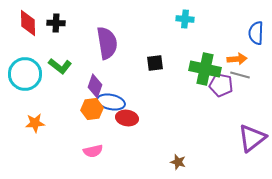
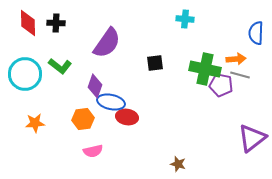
purple semicircle: rotated 44 degrees clockwise
orange arrow: moved 1 px left
orange hexagon: moved 9 px left, 10 px down
red ellipse: moved 1 px up
brown star: moved 2 px down
